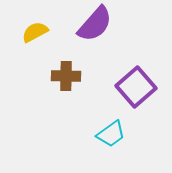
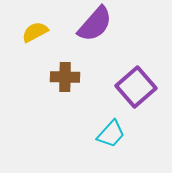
brown cross: moved 1 px left, 1 px down
cyan trapezoid: rotated 12 degrees counterclockwise
